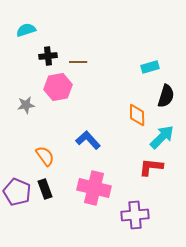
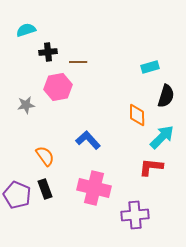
black cross: moved 4 px up
purple pentagon: moved 3 px down
